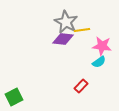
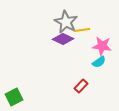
purple diamond: rotated 20 degrees clockwise
